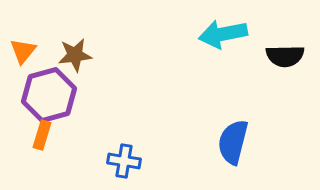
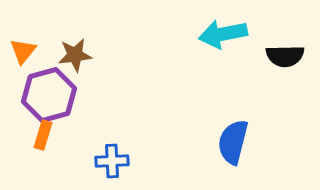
orange rectangle: moved 1 px right
blue cross: moved 12 px left; rotated 12 degrees counterclockwise
